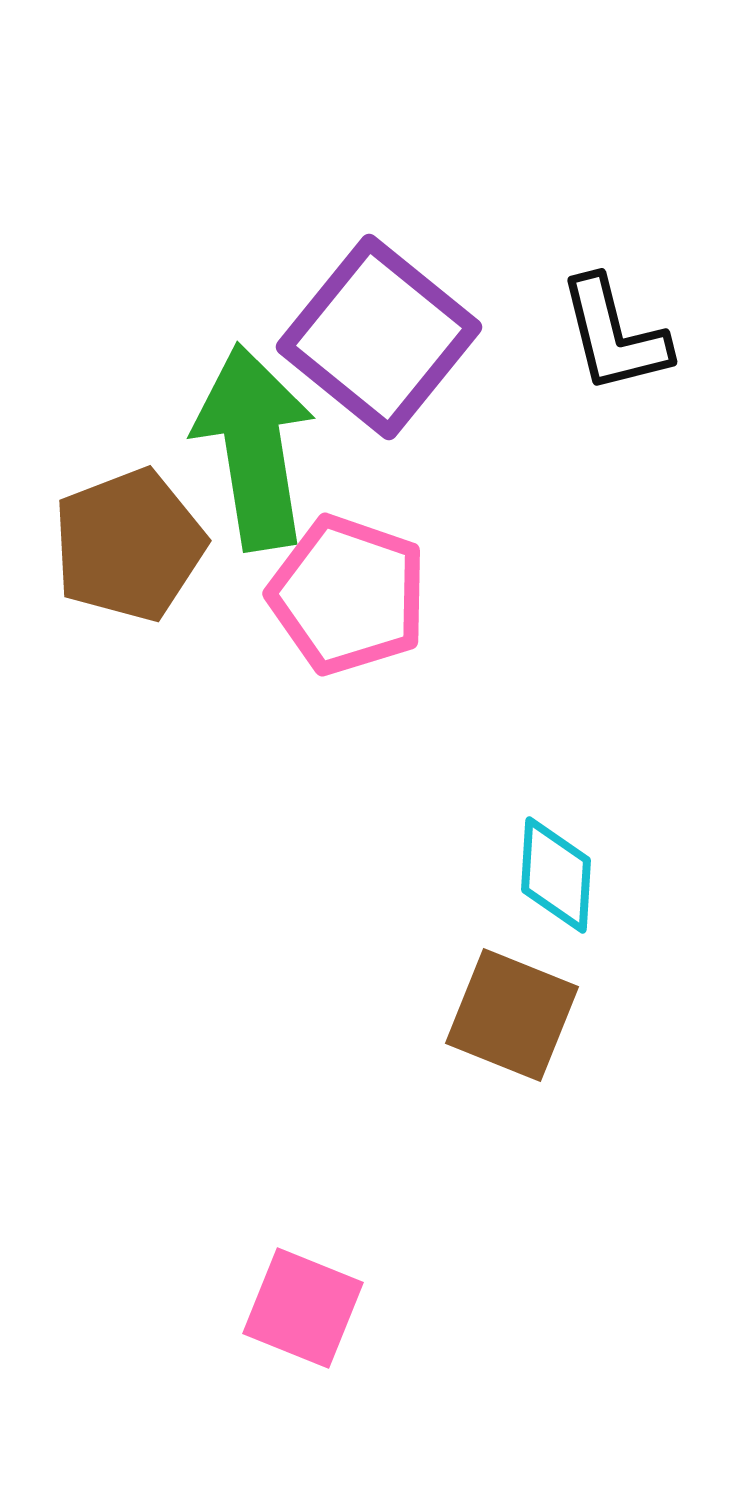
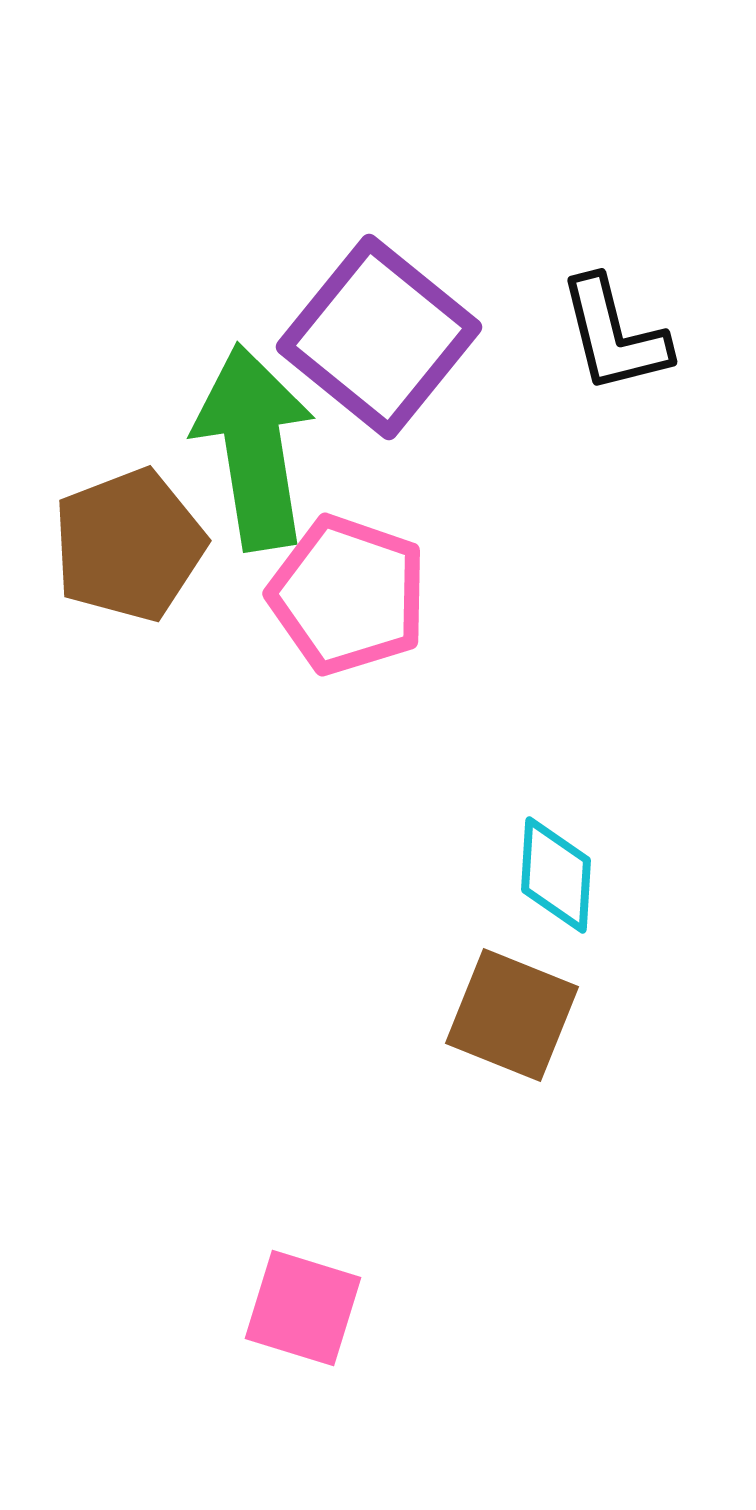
pink square: rotated 5 degrees counterclockwise
